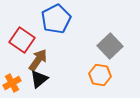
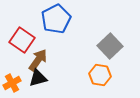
black triangle: moved 1 px left, 1 px up; rotated 24 degrees clockwise
